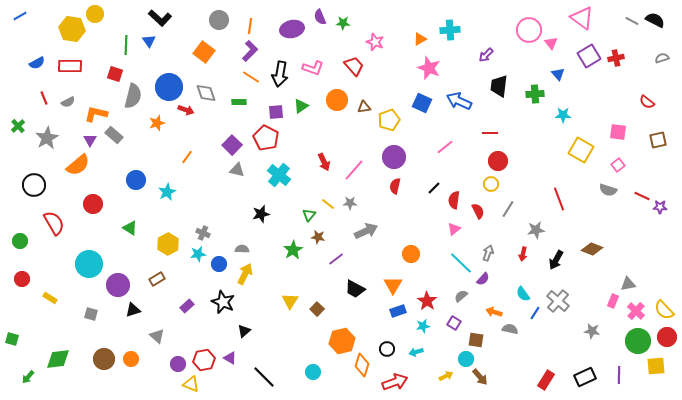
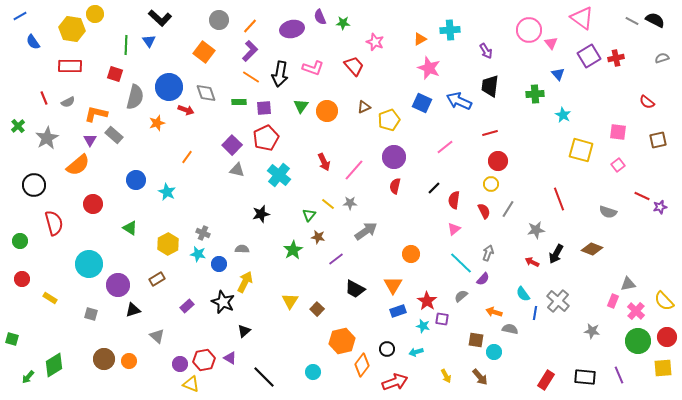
orange line at (250, 26): rotated 35 degrees clockwise
purple arrow at (486, 55): moved 4 px up; rotated 77 degrees counterclockwise
blue semicircle at (37, 63): moved 4 px left, 21 px up; rotated 84 degrees clockwise
black trapezoid at (499, 86): moved 9 px left
gray semicircle at (133, 96): moved 2 px right, 1 px down
orange circle at (337, 100): moved 10 px left, 11 px down
green triangle at (301, 106): rotated 21 degrees counterclockwise
brown triangle at (364, 107): rotated 16 degrees counterclockwise
purple square at (276, 112): moved 12 px left, 4 px up
cyan star at (563, 115): rotated 28 degrees clockwise
red line at (490, 133): rotated 14 degrees counterclockwise
red pentagon at (266, 138): rotated 20 degrees clockwise
yellow square at (581, 150): rotated 15 degrees counterclockwise
gray semicircle at (608, 190): moved 22 px down
cyan star at (167, 192): rotated 18 degrees counterclockwise
purple star at (660, 207): rotated 16 degrees counterclockwise
red semicircle at (478, 211): moved 6 px right
red semicircle at (54, 223): rotated 15 degrees clockwise
gray arrow at (366, 231): rotated 10 degrees counterclockwise
cyan star at (198, 254): rotated 21 degrees clockwise
red arrow at (523, 254): moved 9 px right, 8 px down; rotated 104 degrees clockwise
black arrow at (556, 260): moved 6 px up
yellow arrow at (245, 274): moved 8 px down
yellow semicircle at (664, 310): moved 9 px up
blue line at (535, 313): rotated 24 degrees counterclockwise
purple square at (454, 323): moved 12 px left, 4 px up; rotated 24 degrees counterclockwise
cyan star at (423, 326): rotated 24 degrees clockwise
green diamond at (58, 359): moved 4 px left, 6 px down; rotated 25 degrees counterclockwise
orange circle at (131, 359): moved 2 px left, 2 px down
cyan circle at (466, 359): moved 28 px right, 7 px up
purple circle at (178, 364): moved 2 px right
orange diamond at (362, 365): rotated 20 degrees clockwise
yellow square at (656, 366): moved 7 px right, 2 px down
purple line at (619, 375): rotated 24 degrees counterclockwise
yellow arrow at (446, 376): rotated 88 degrees clockwise
black rectangle at (585, 377): rotated 30 degrees clockwise
